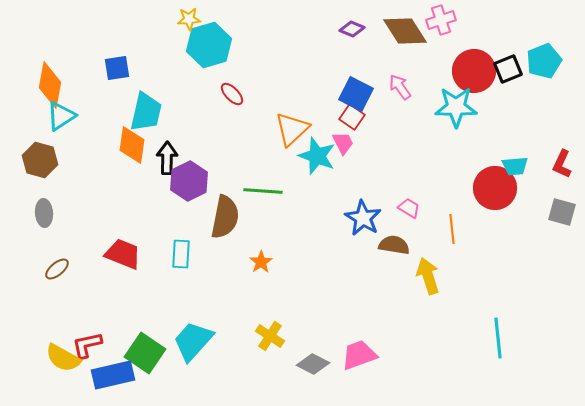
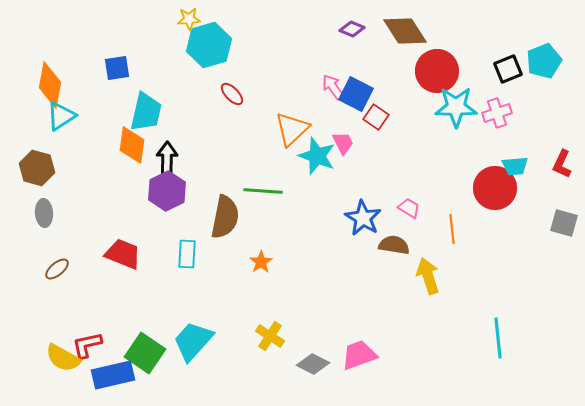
pink cross at (441, 20): moved 56 px right, 93 px down
red circle at (474, 71): moved 37 px left
pink arrow at (400, 87): moved 67 px left
red square at (352, 117): moved 24 px right
brown hexagon at (40, 160): moved 3 px left, 8 px down
purple hexagon at (189, 181): moved 22 px left, 10 px down
gray square at (562, 212): moved 2 px right, 11 px down
cyan rectangle at (181, 254): moved 6 px right
